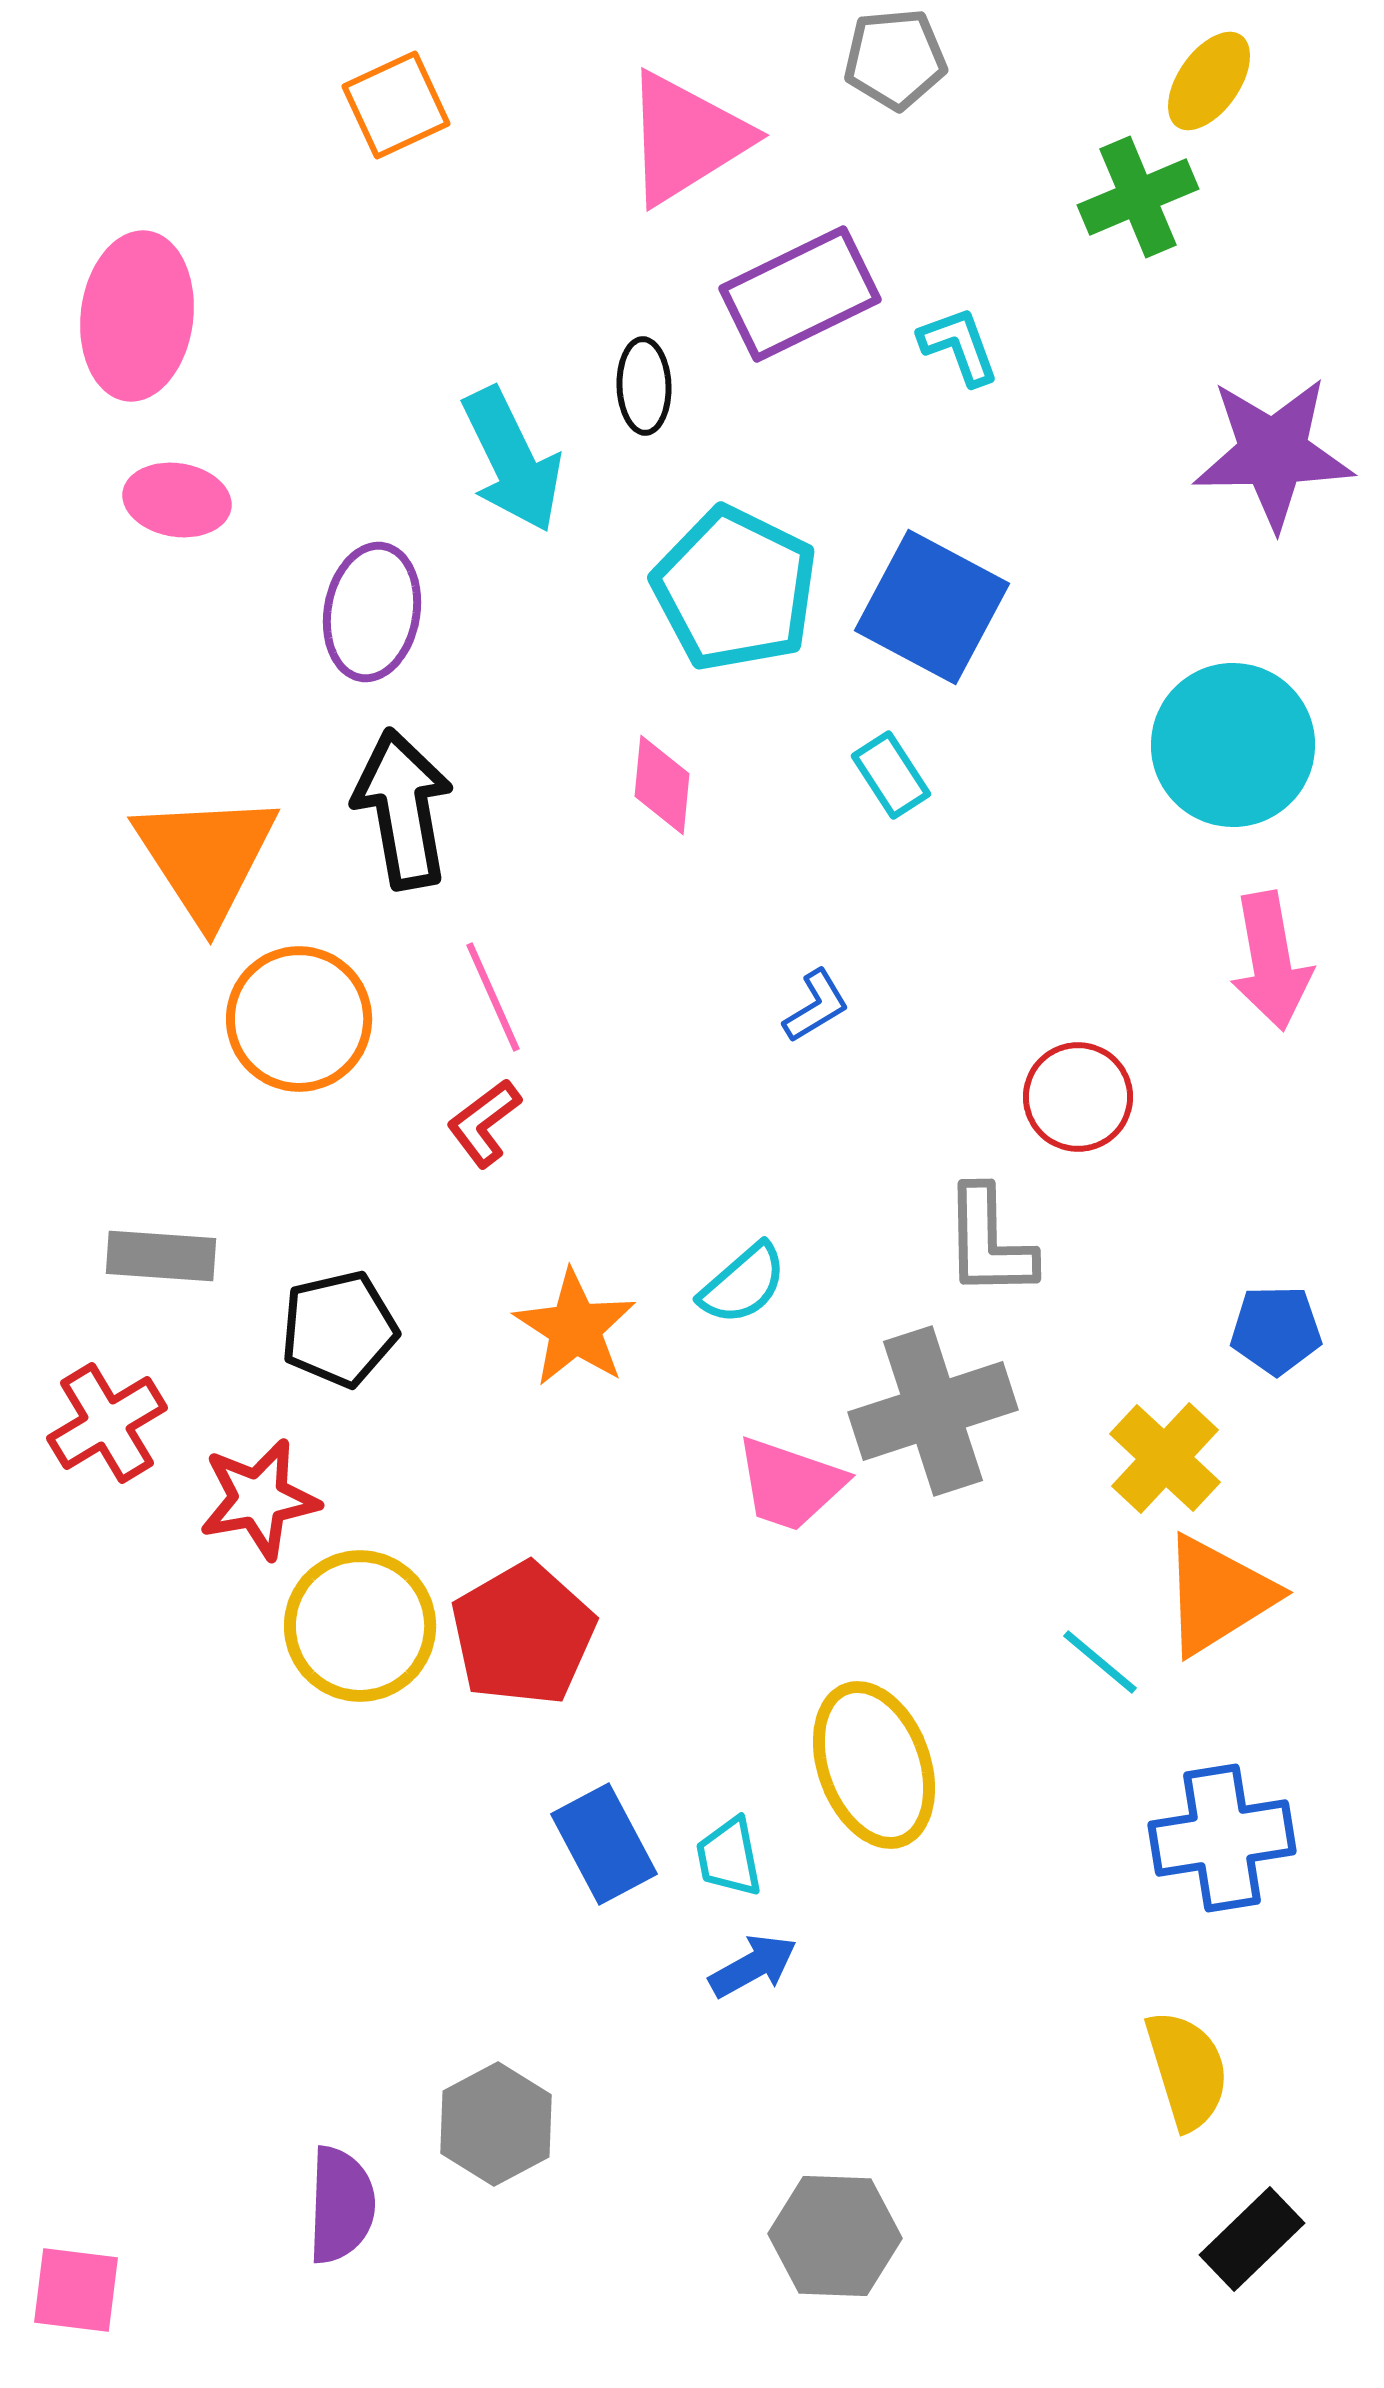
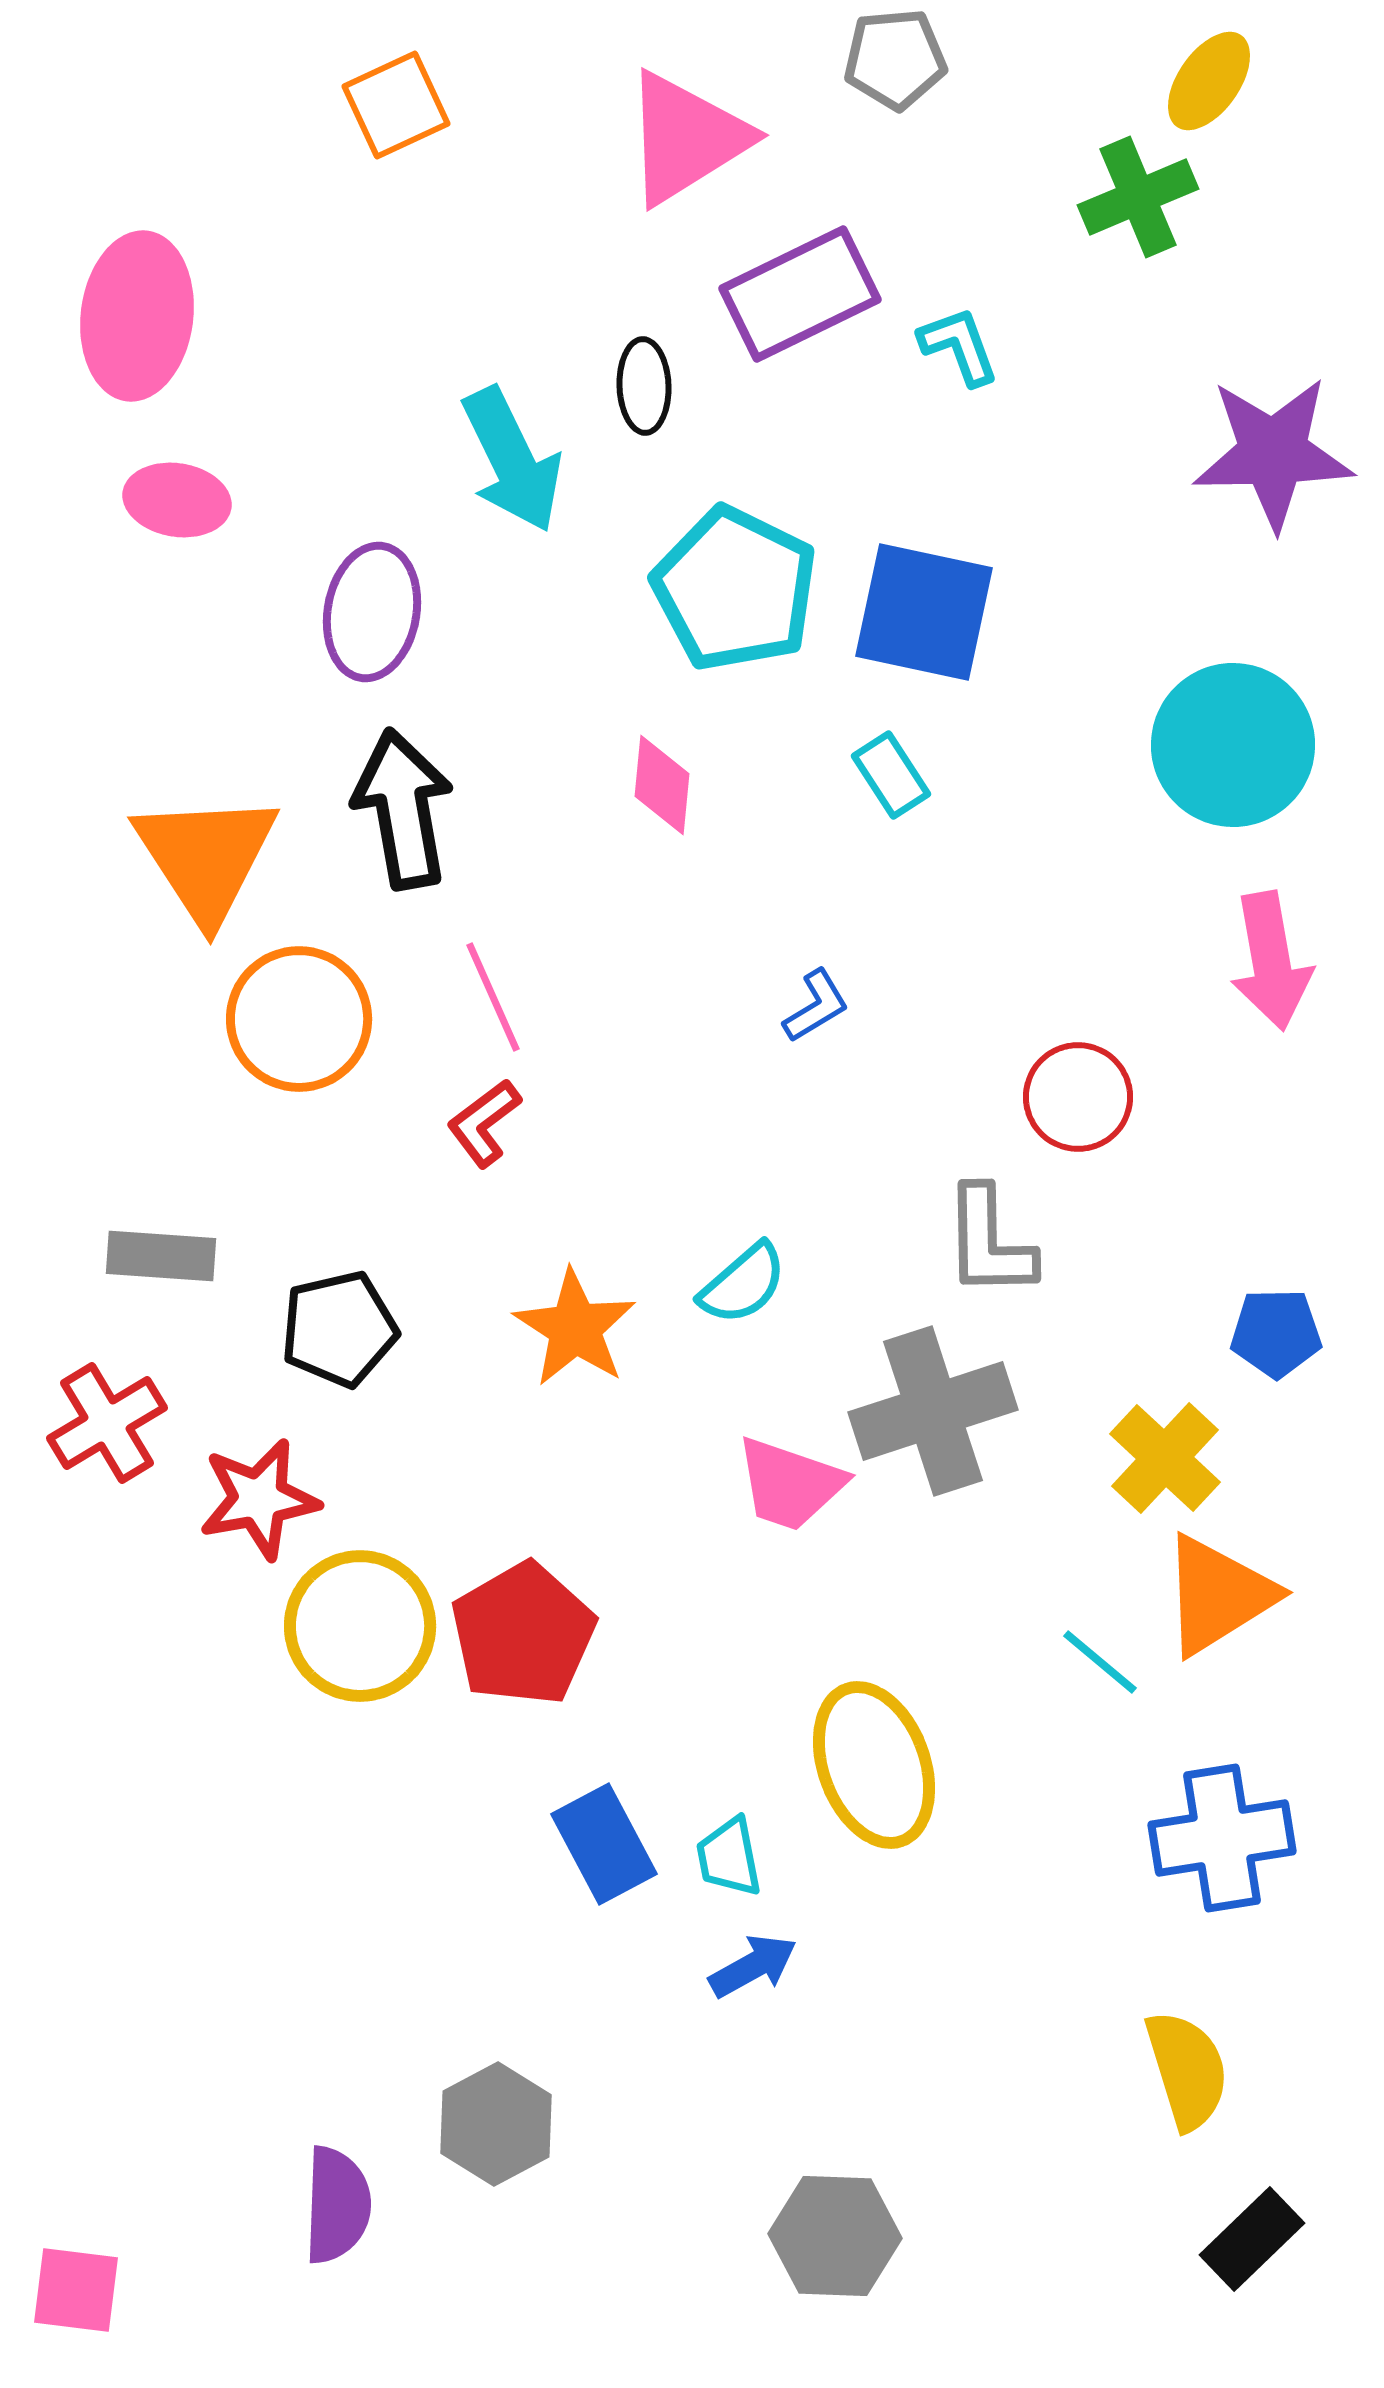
blue square at (932, 607): moved 8 px left, 5 px down; rotated 16 degrees counterclockwise
blue pentagon at (1276, 1330): moved 3 px down
purple semicircle at (341, 2205): moved 4 px left
